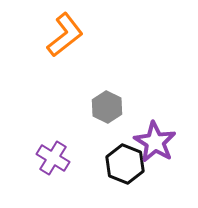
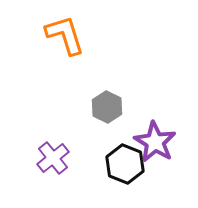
orange L-shape: rotated 69 degrees counterclockwise
purple cross: rotated 20 degrees clockwise
